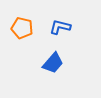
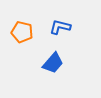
orange pentagon: moved 4 px down
